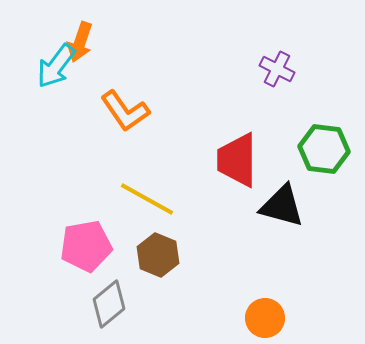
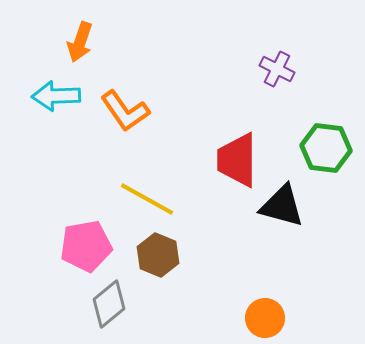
cyan arrow: moved 30 px down; rotated 51 degrees clockwise
green hexagon: moved 2 px right, 1 px up
